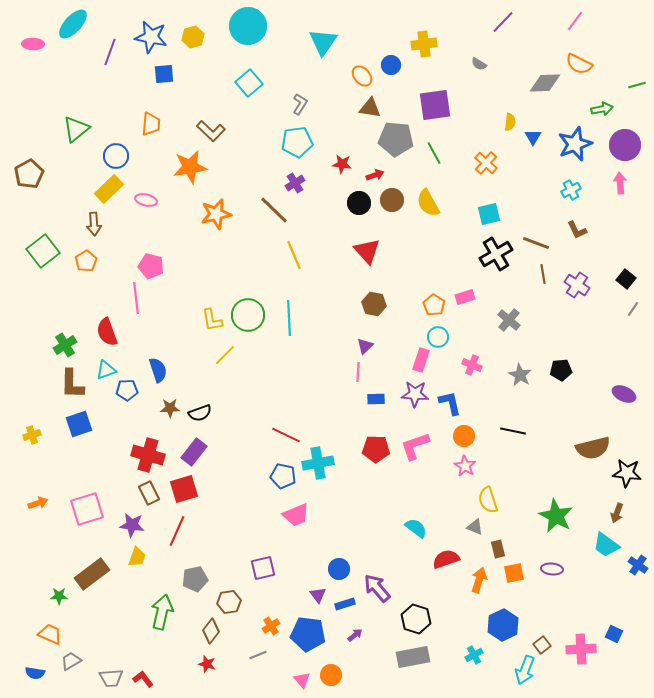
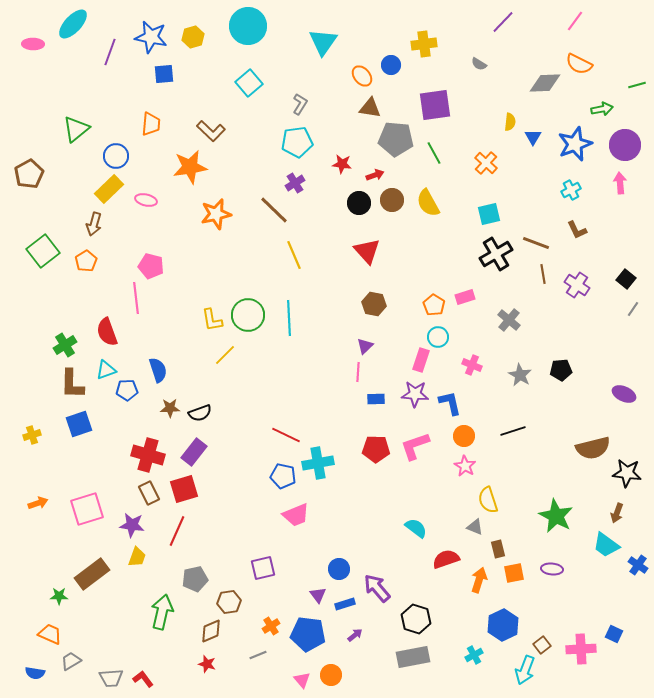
brown arrow at (94, 224): rotated 20 degrees clockwise
black line at (513, 431): rotated 30 degrees counterclockwise
brown diamond at (211, 631): rotated 30 degrees clockwise
